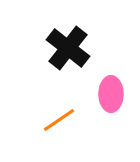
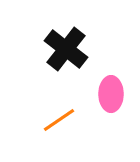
black cross: moved 2 px left, 1 px down
